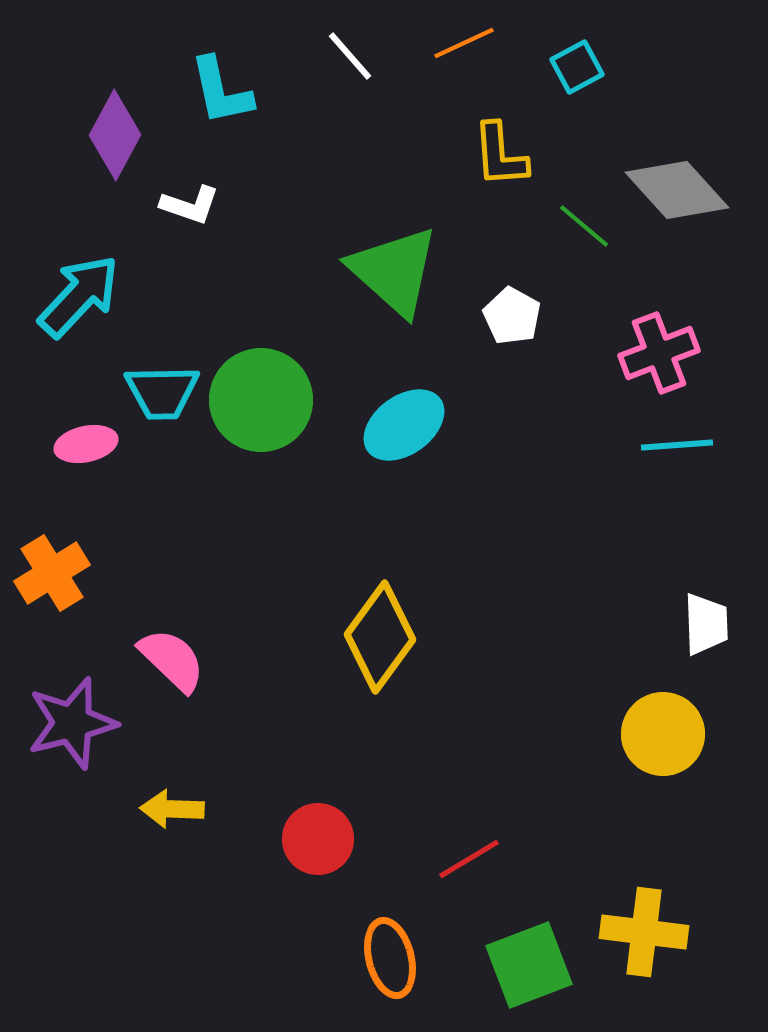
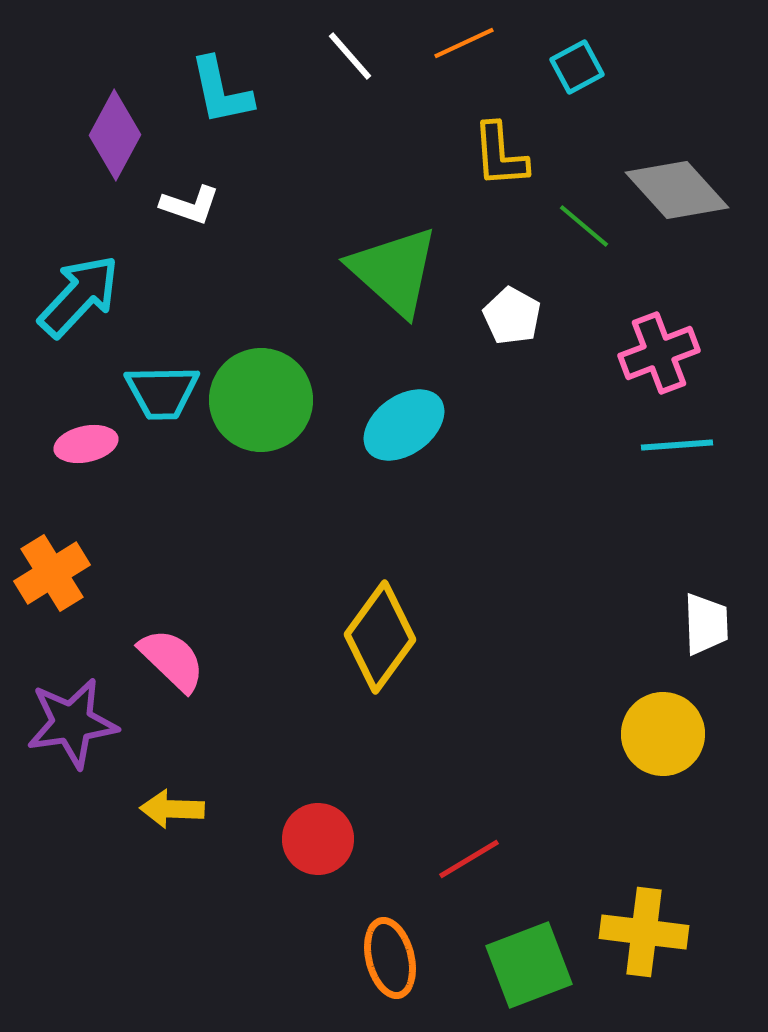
purple star: rotated 6 degrees clockwise
